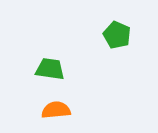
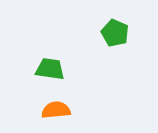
green pentagon: moved 2 px left, 2 px up
